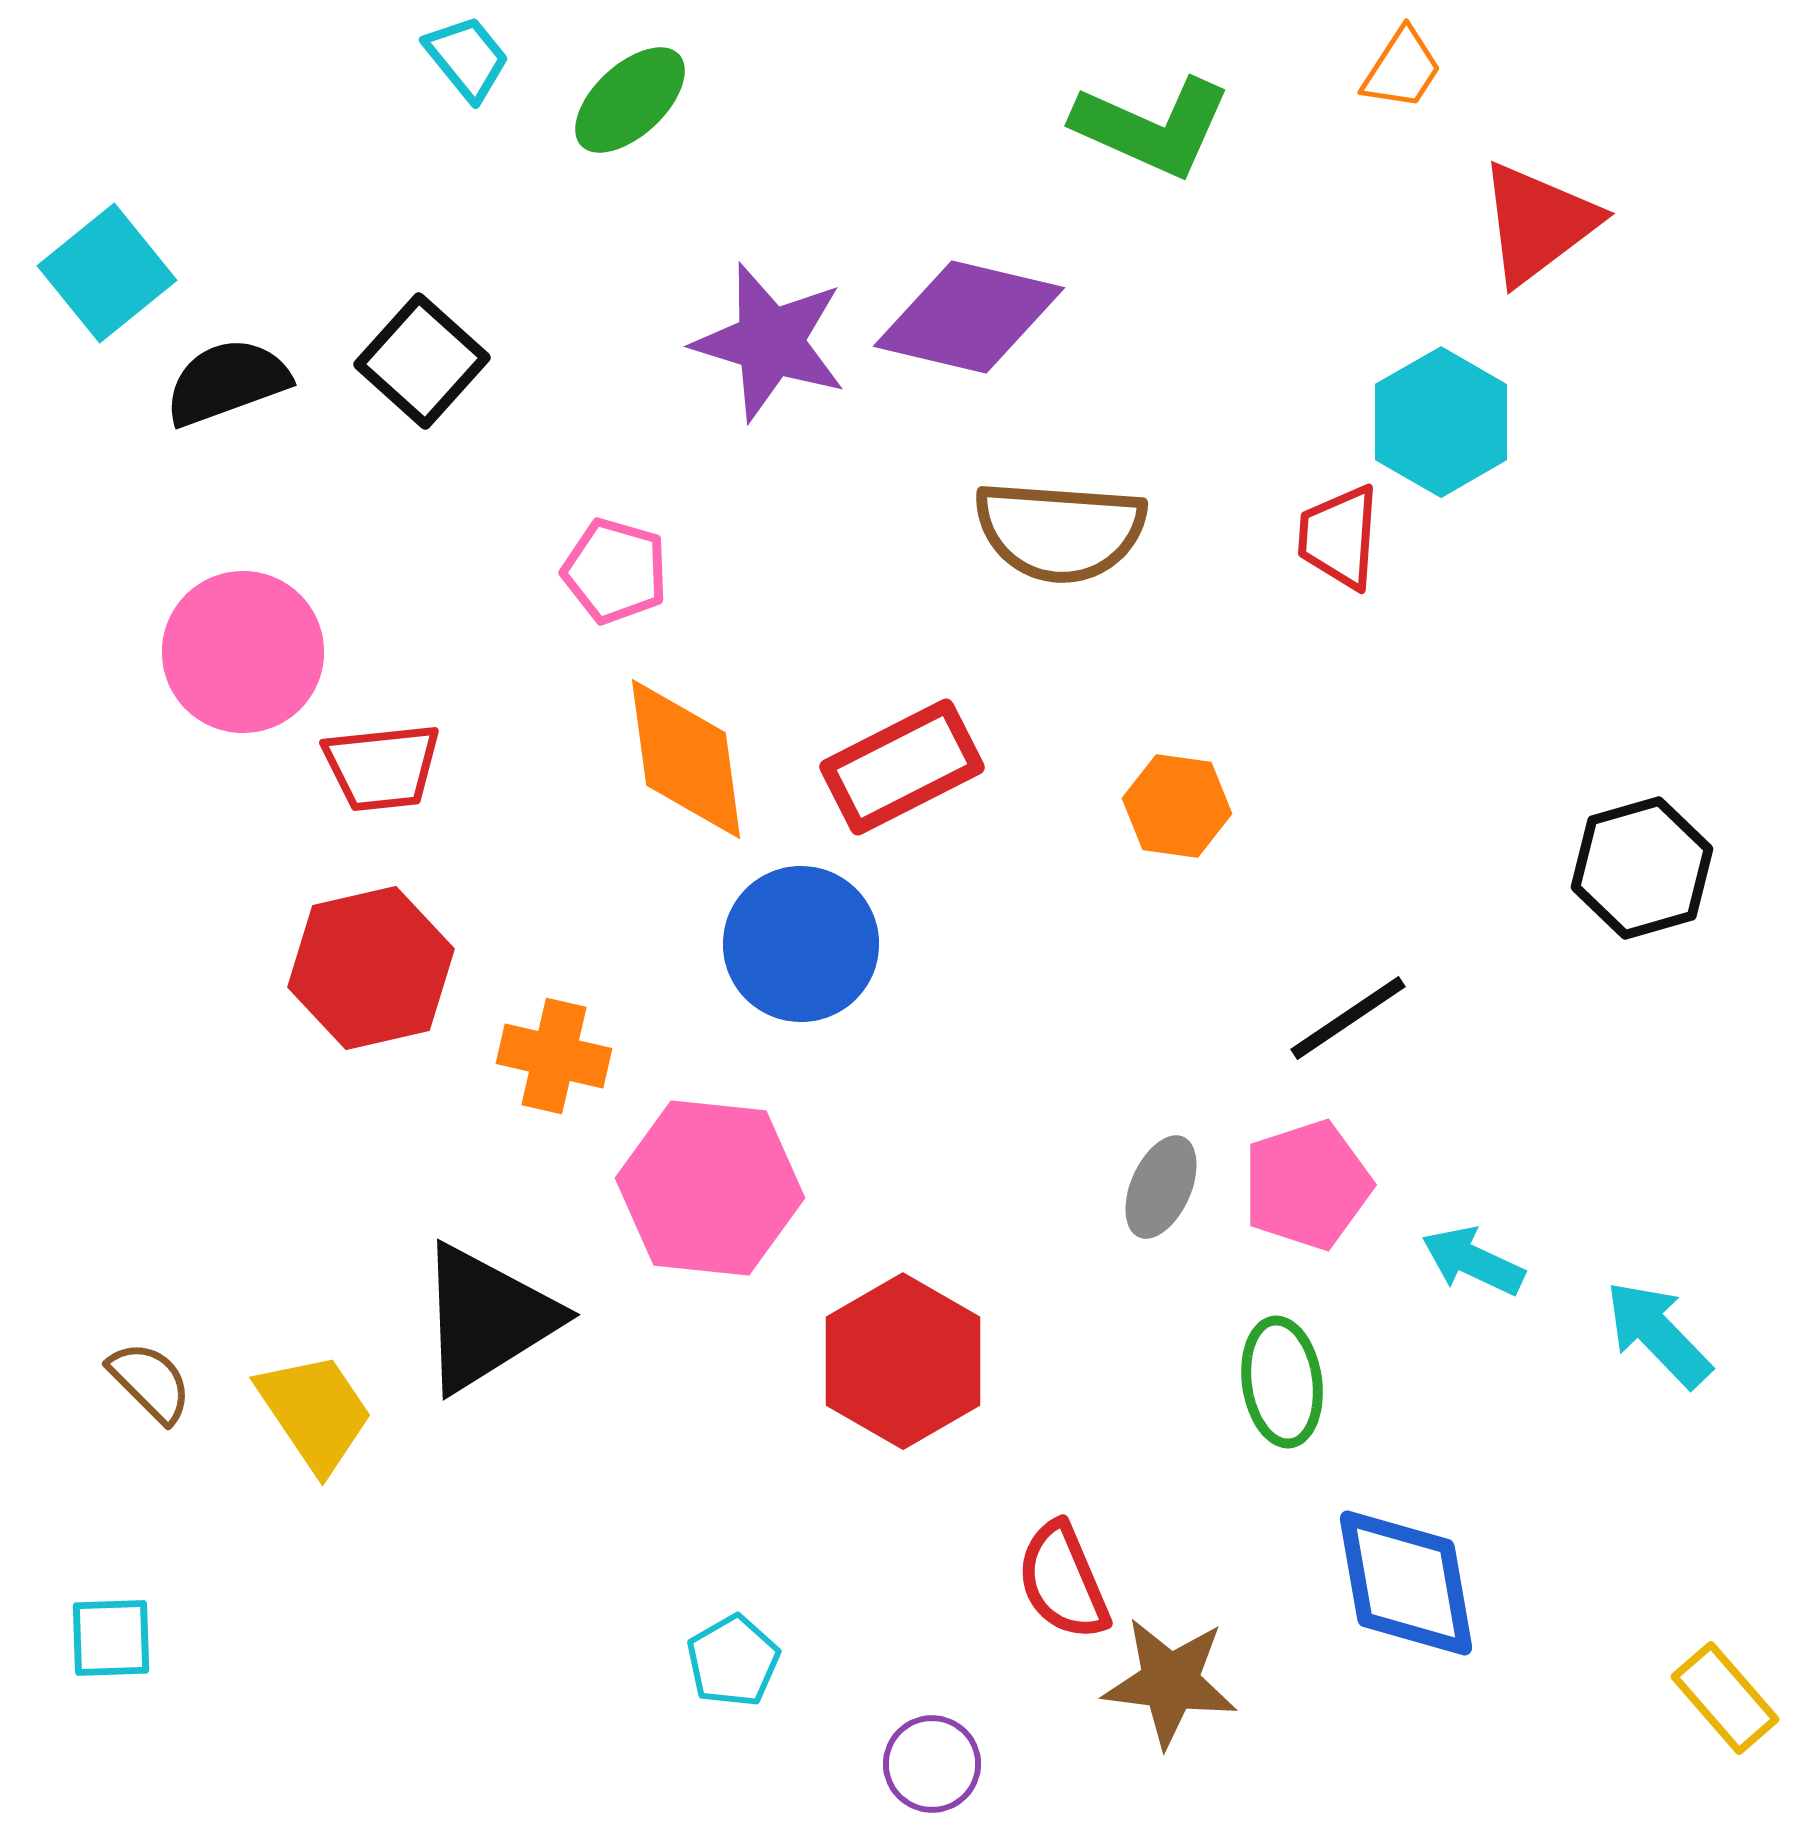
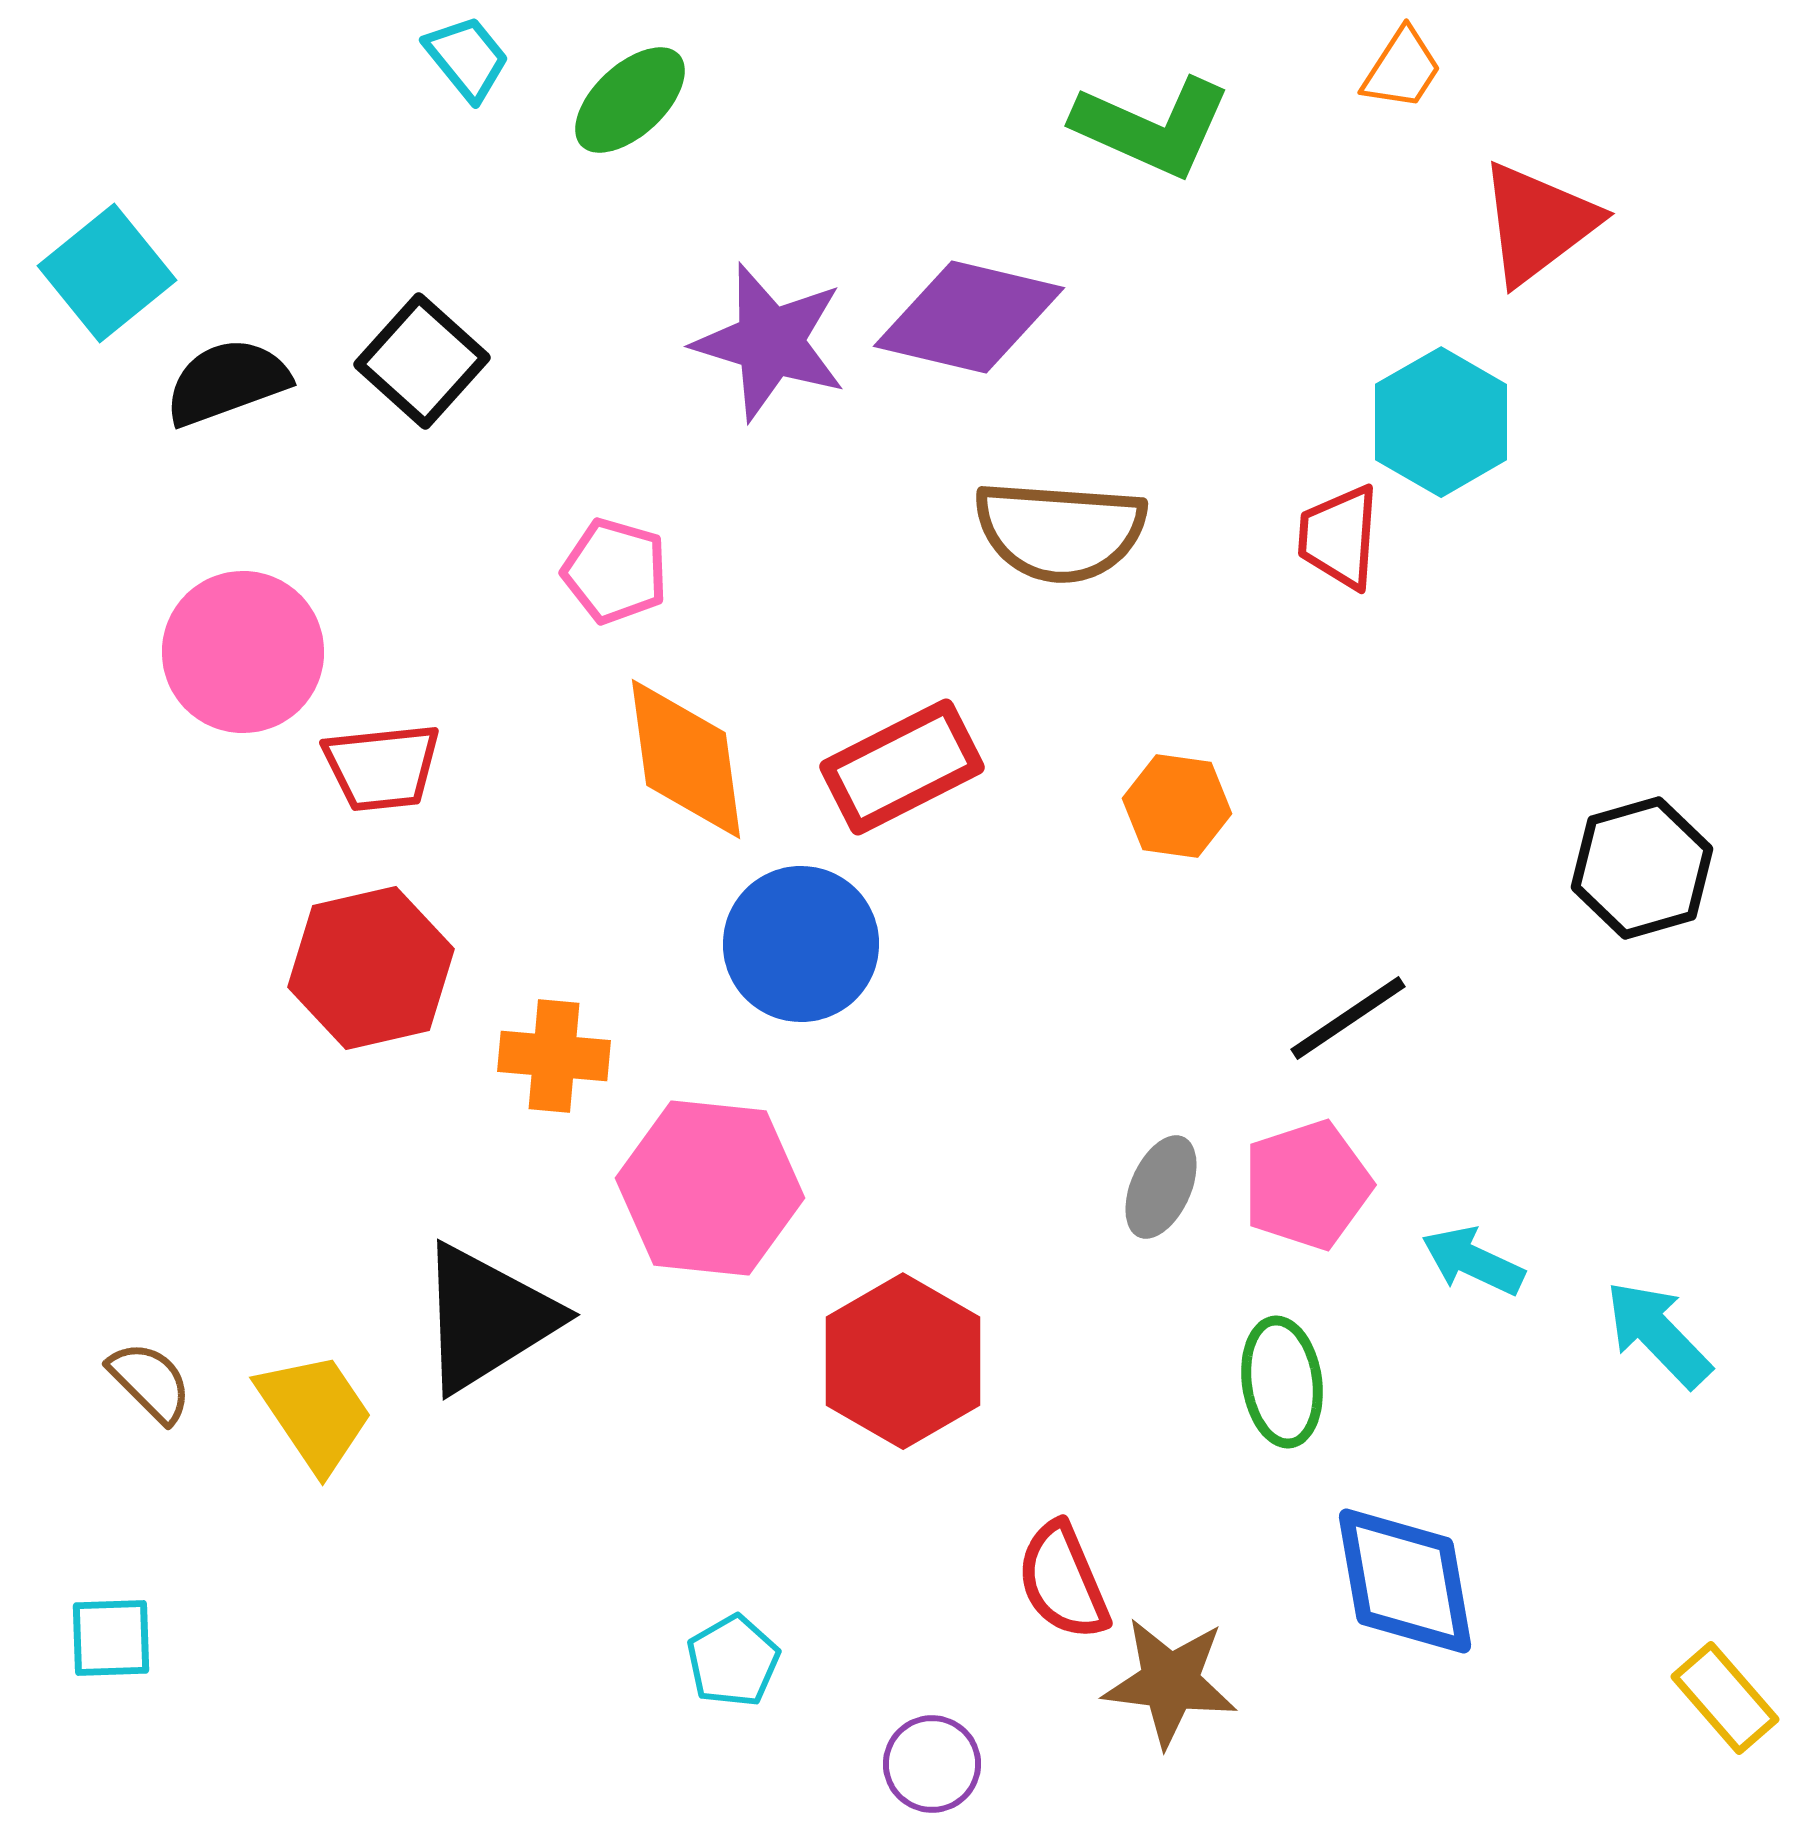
orange cross at (554, 1056): rotated 8 degrees counterclockwise
blue diamond at (1406, 1583): moved 1 px left, 2 px up
